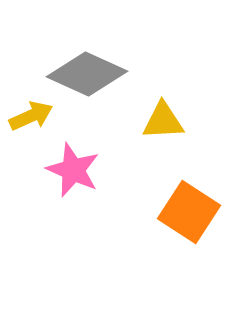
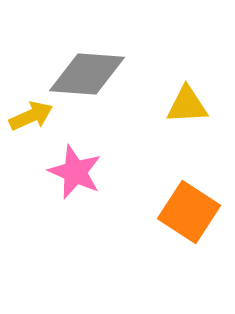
gray diamond: rotated 20 degrees counterclockwise
yellow triangle: moved 24 px right, 16 px up
pink star: moved 2 px right, 2 px down
